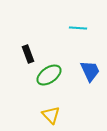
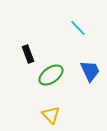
cyan line: rotated 42 degrees clockwise
green ellipse: moved 2 px right
